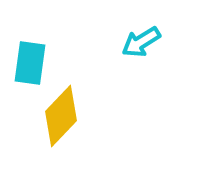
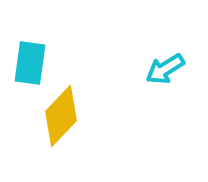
cyan arrow: moved 24 px right, 27 px down
